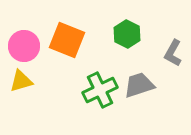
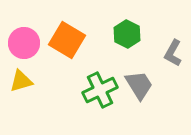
orange square: rotated 9 degrees clockwise
pink circle: moved 3 px up
gray trapezoid: rotated 76 degrees clockwise
